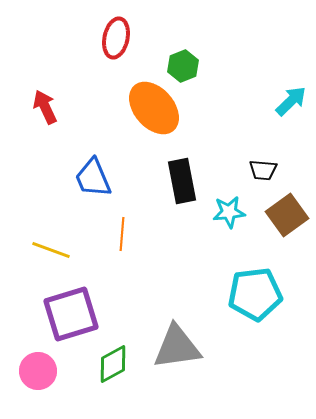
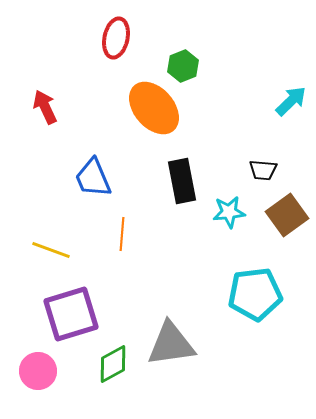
gray triangle: moved 6 px left, 3 px up
